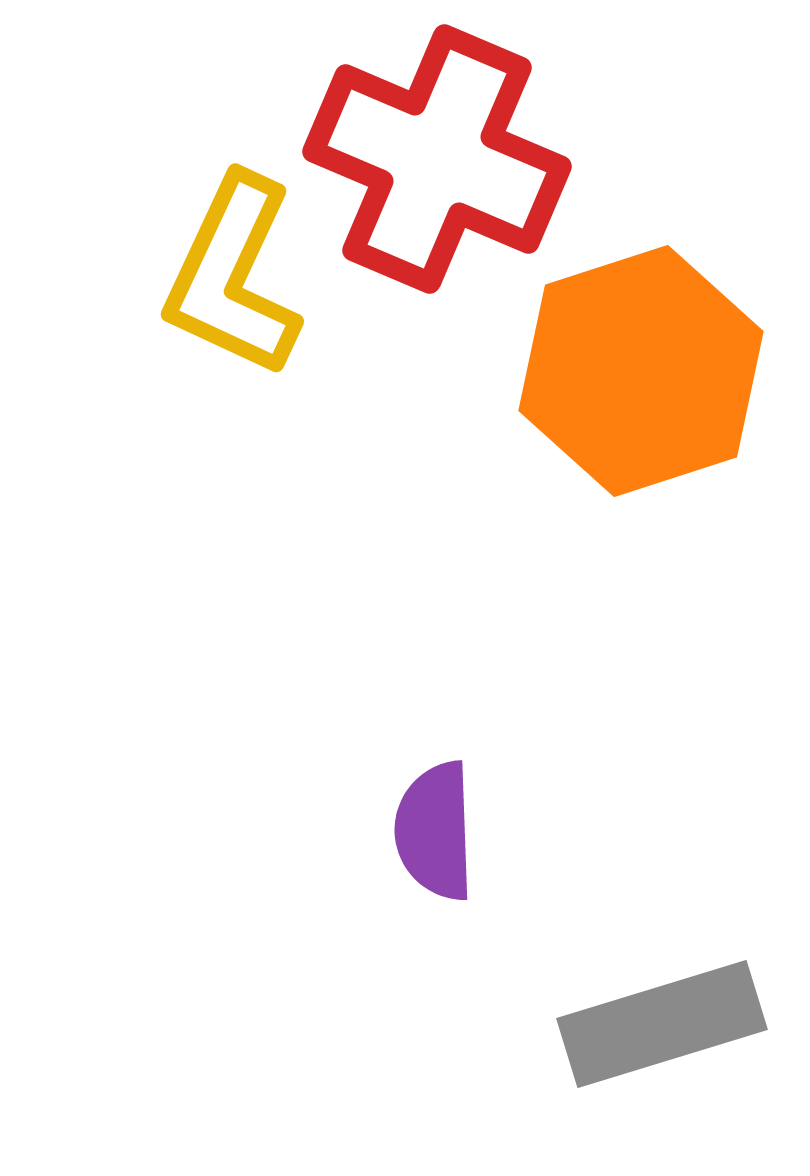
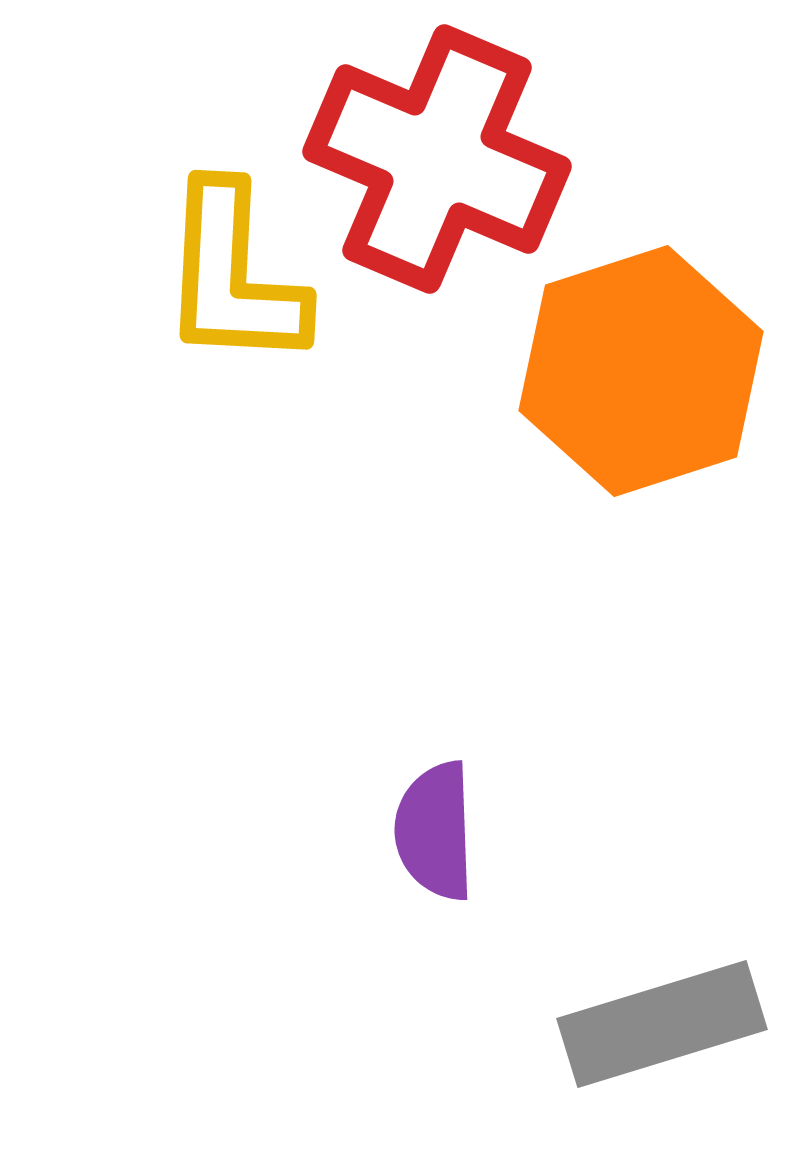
yellow L-shape: rotated 22 degrees counterclockwise
